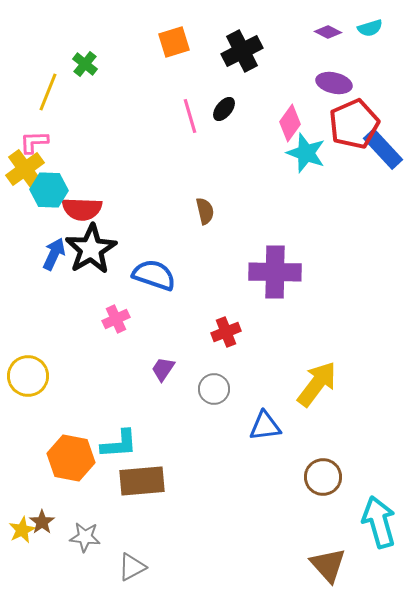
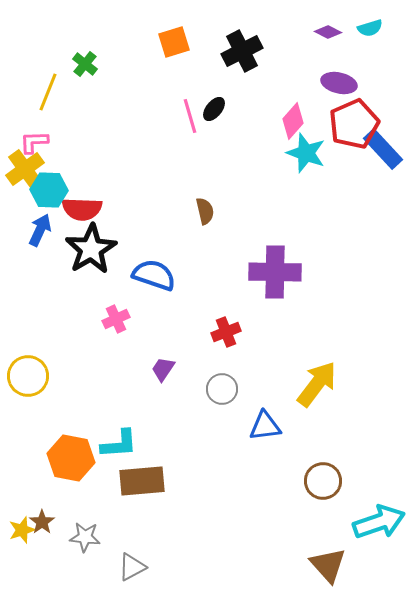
purple ellipse: moved 5 px right
black ellipse: moved 10 px left
pink diamond: moved 3 px right, 2 px up; rotated 6 degrees clockwise
blue arrow: moved 14 px left, 24 px up
gray circle: moved 8 px right
brown circle: moved 4 px down
cyan arrow: rotated 87 degrees clockwise
yellow star: rotated 8 degrees clockwise
